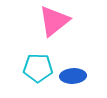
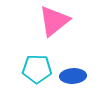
cyan pentagon: moved 1 px left, 1 px down
